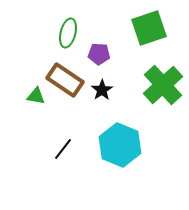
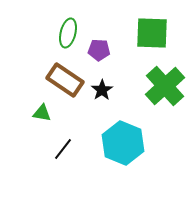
green square: moved 3 px right, 5 px down; rotated 21 degrees clockwise
purple pentagon: moved 4 px up
green cross: moved 2 px right, 1 px down
green triangle: moved 6 px right, 17 px down
cyan hexagon: moved 3 px right, 2 px up
